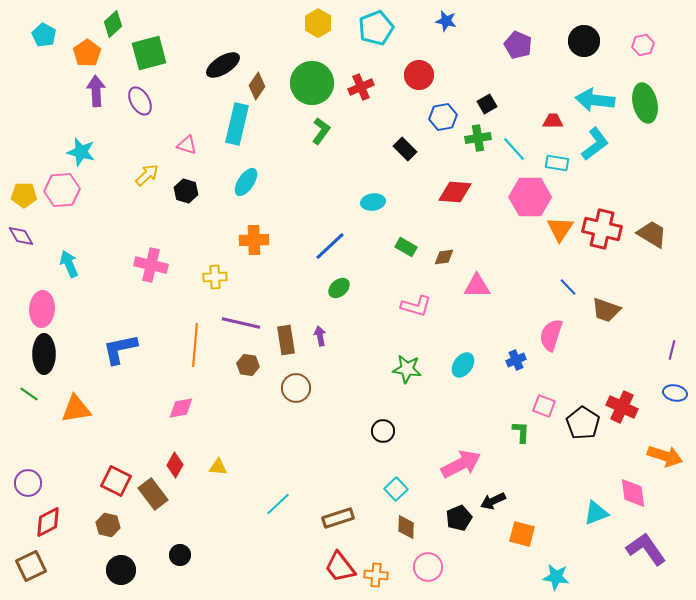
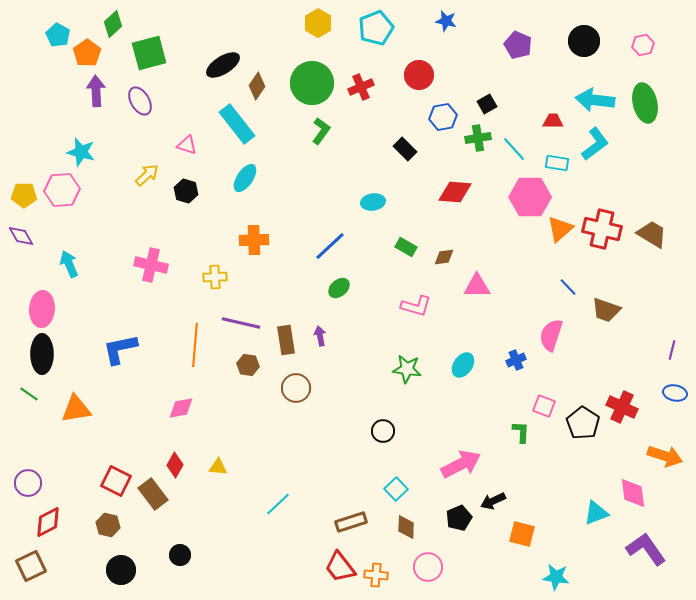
cyan pentagon at (44, 35): moved 14 px right
cyan rectangle at (237, 124): rotated 51 degrees counterclockwise
cyan ellipse at (246, 182): moved 1 px left, 4 px up
orange triangle at (560, 229): rotated 16 degrees clockwise
black ellipse at (44, 354): moved 2 px left
brown rectangle at (338, 518): moved 13 px right, 4 px down
